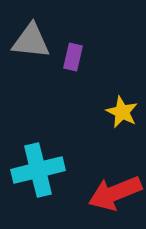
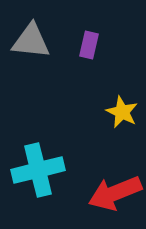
purple rectangle: moved 16 px right, 12 px up
